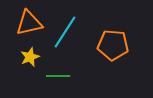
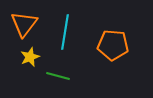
orange triangle: moved 5 px left, 1 px down; rotated 40 degrees counterclockwise
cyan line: rotated 24 degrees counterclockwise
green line: rotated 15 degrees clockwise
